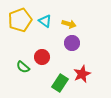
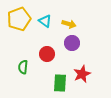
yellow pentagon: moved 1 px left, 1 px up
red circle: moved 5 px right, 3 px up
green semicircle: rotated 56 degrees clockwise
green rectangle: rotated 30 degrees counterclockwise
